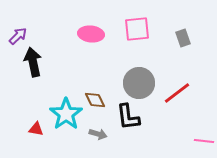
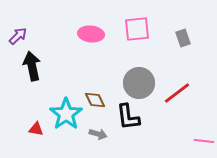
black arrow: moved 1 px left, 4 px down
